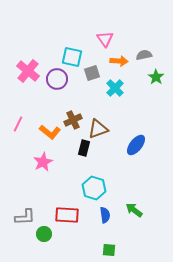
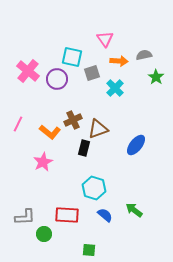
blue semicircle: rotated 42 degrees counterclockwise
green square: moved 20 px left
